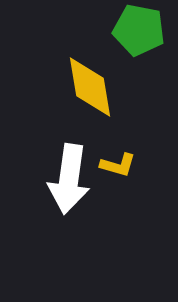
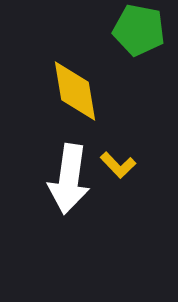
yellow diamond: moved 15 px left, 4 px down
yellow L-shape: rotated 30 degrees clockwise
